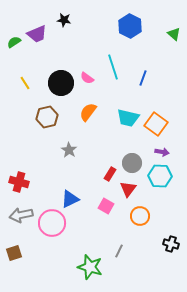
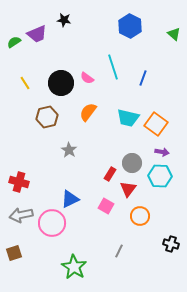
green star: moved 16 px left; rotated 15 degrees clockwise
